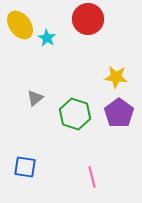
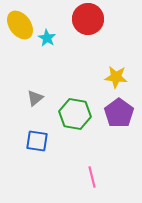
green hexagon: rotated 8 degrees counterclockwise
blue square: moved 12 px right, 26 px up
